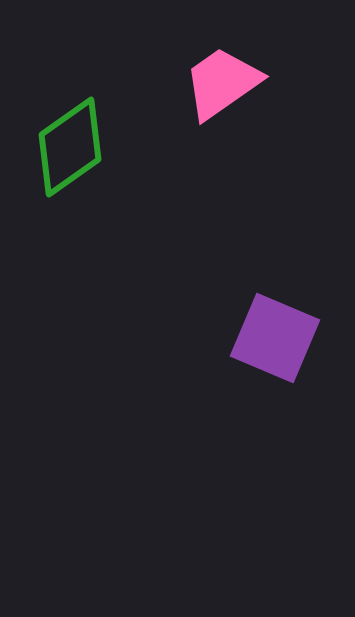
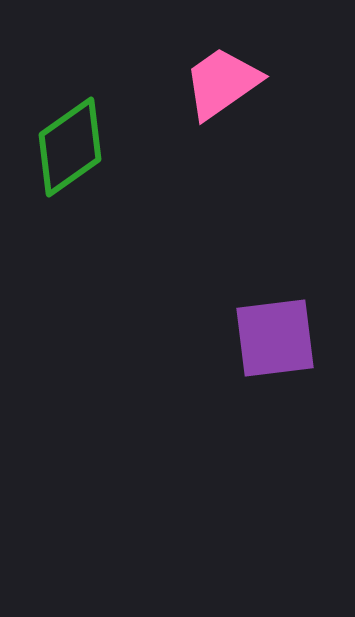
purple square: rotated 30 degrees counterclockwise
